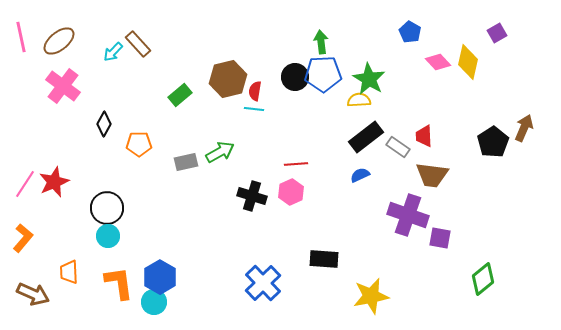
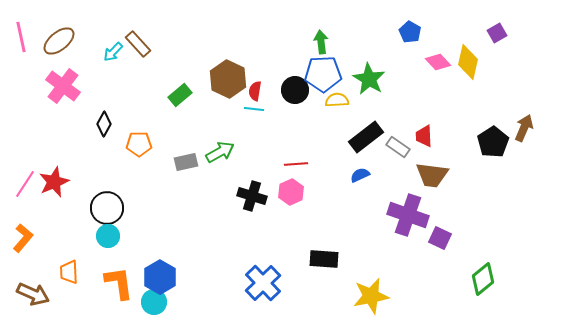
black circle at (295, 77): moved 13 px down
brown hexagon at (228, 79): rotated 21 degrees counterclockwise
yellow semicircle at (359, 100): moved 22 px left
purple square at (440, 238): rotated 15 degrees clockwise
